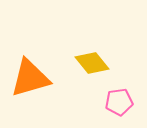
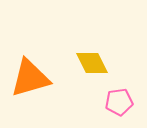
yellow diamond: rotated 12 degrees clockwise
